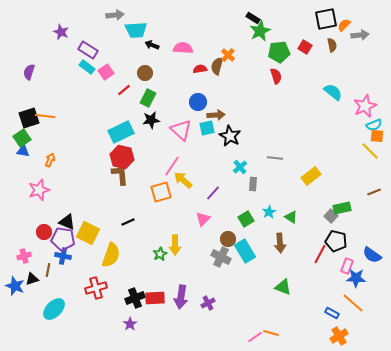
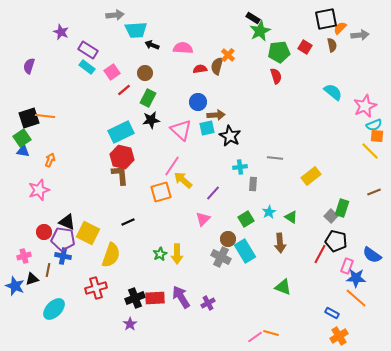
orange semicircle at (344, 25): moved 4 px left, 3 px down
purple semicircle at (29, 72): moved 6 px up
pink square at (106, 72): moved 6 px right
cyan cross at (240, 167): rotated 32 degrees clockwise
green rectangle at (342, 208): rotated 60 degrees counterclockwise
yellow arrow at (175, 245): moved 2 px right, 9 px down
purple arrow at (181, 297): rotated 140 degrees clockwise
orange line at (353, 303): moved 3 px right, 5 px up
